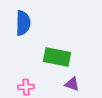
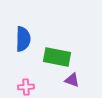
blue semicircle: moved 16 px down
purple triangle: moved 4 px up
